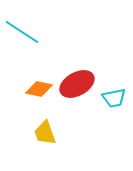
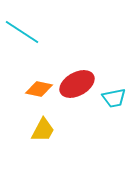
yellow trapezoid: moved 2 px left, 3 px up; rotated 132 degrees counterclockwise
